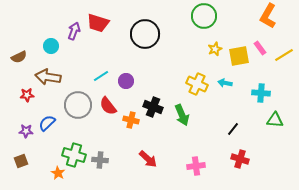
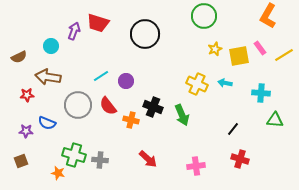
blue semicircle: rotated 114 degrees counterclockwise
orange star: rotated 16 degrees counterclockwise
